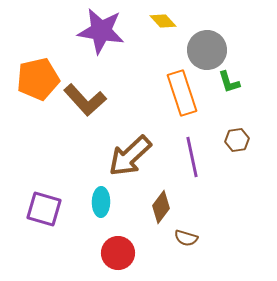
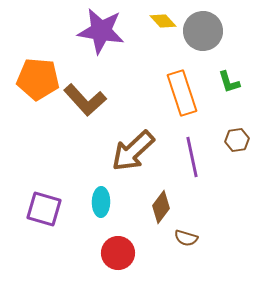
gray circle: moved 4 px left, 19 px up
orange pentagon: rotated 18 degrees clockwise
brown arrow: moved 3 px right, 5 px up
